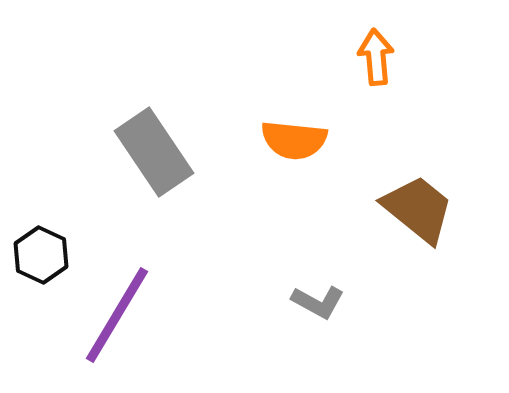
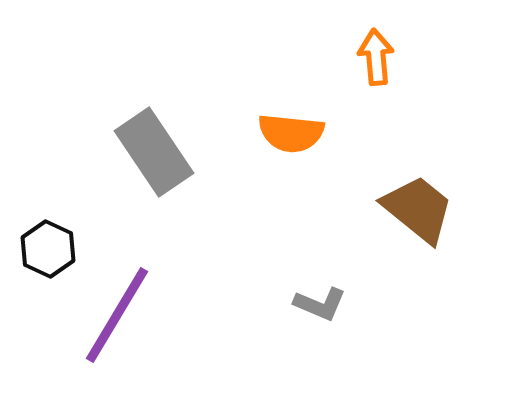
orange semicircle: moved 3 px left, 7 px up
black hexagon: moved 7 px right, 6 px up
gray L-shape: moved 2 px right, 2 px down; rotated 6 degrees counterclockwise
